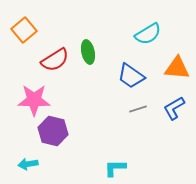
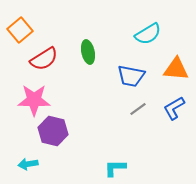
orange square: moved 4 px left
red semicircle: moved 11 px left, 1 px up
orange triangle: moved 1 px left, 1 px down
blue trapezoid: rotated 24 degrees counterclockwise
gray line: rotated 18 degrees counterclockwise
